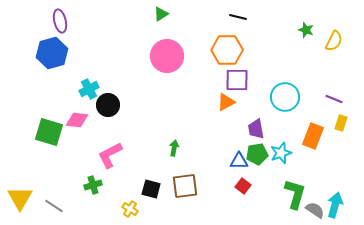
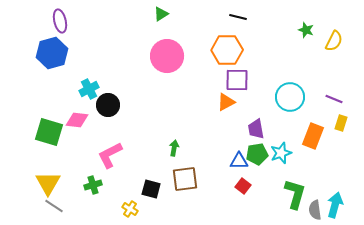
cyan circle: moved 5 px right
brown square: moved 7 px up
yellow triangle: moved 28 px right, 15 px up
gray semicircle: rotated 132 degrees counterclockwise
